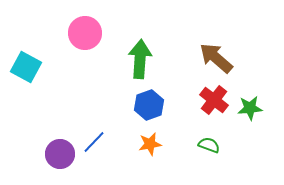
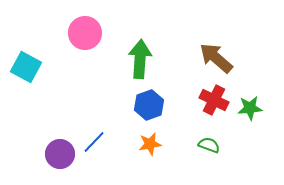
red cross: rotated 12 degrees counterclockwise
